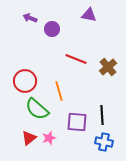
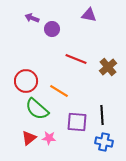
purple arrow: moved 2 px right
red circle: moved 1 px right
orange line: rotated 42 degrees counterclockwise
pink star: rotated 24 degrees clockwise
